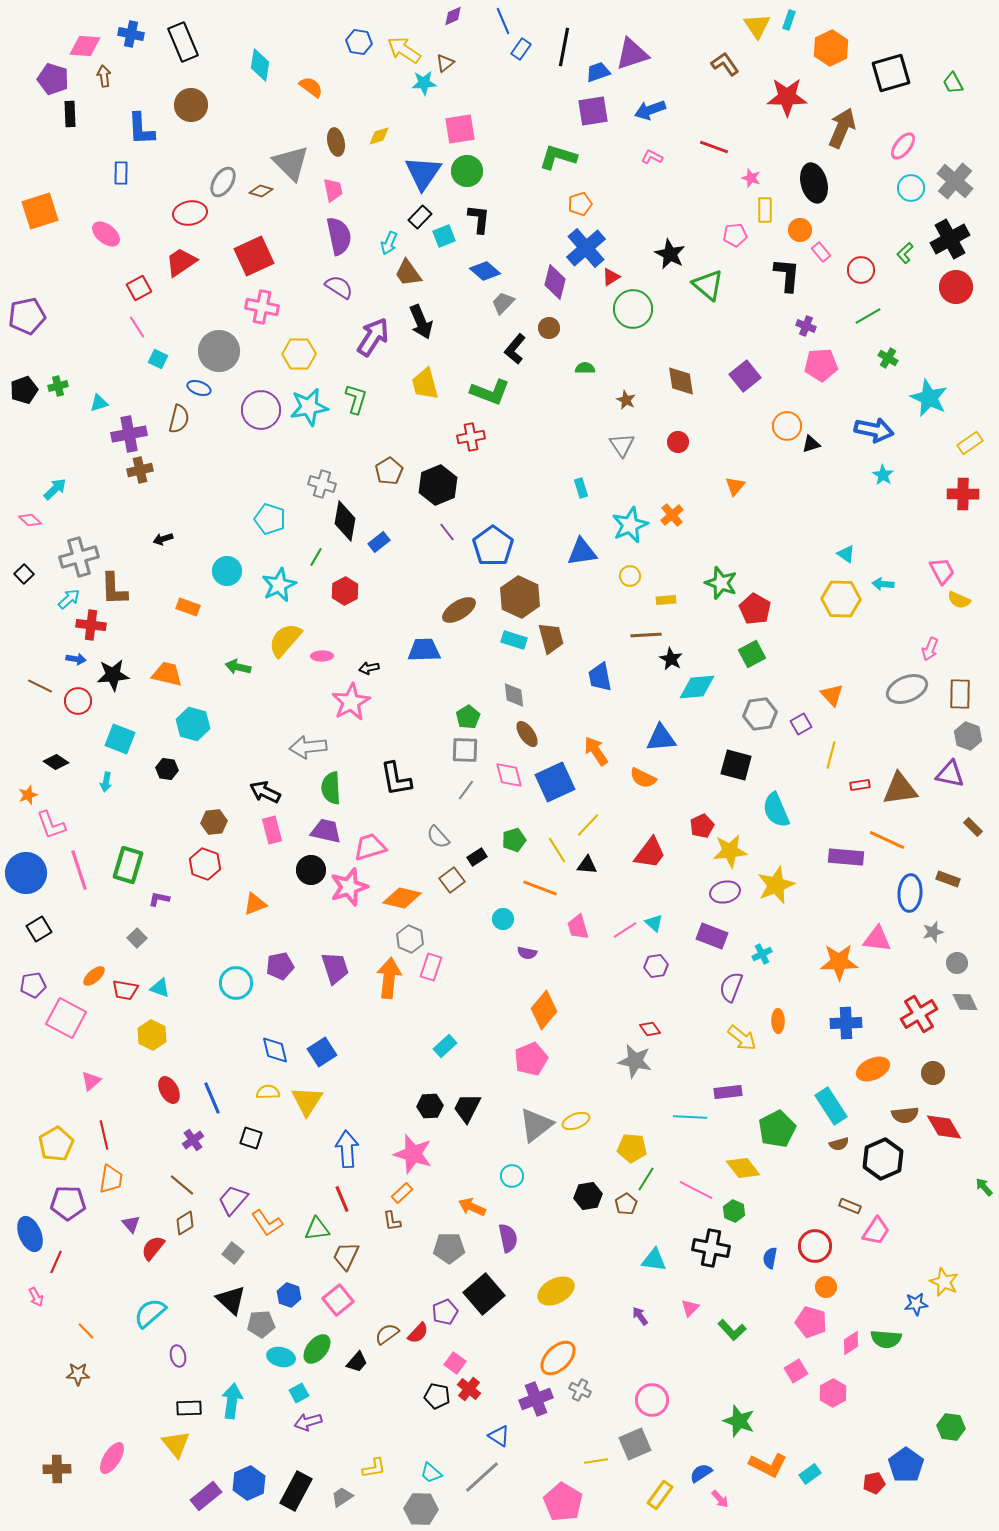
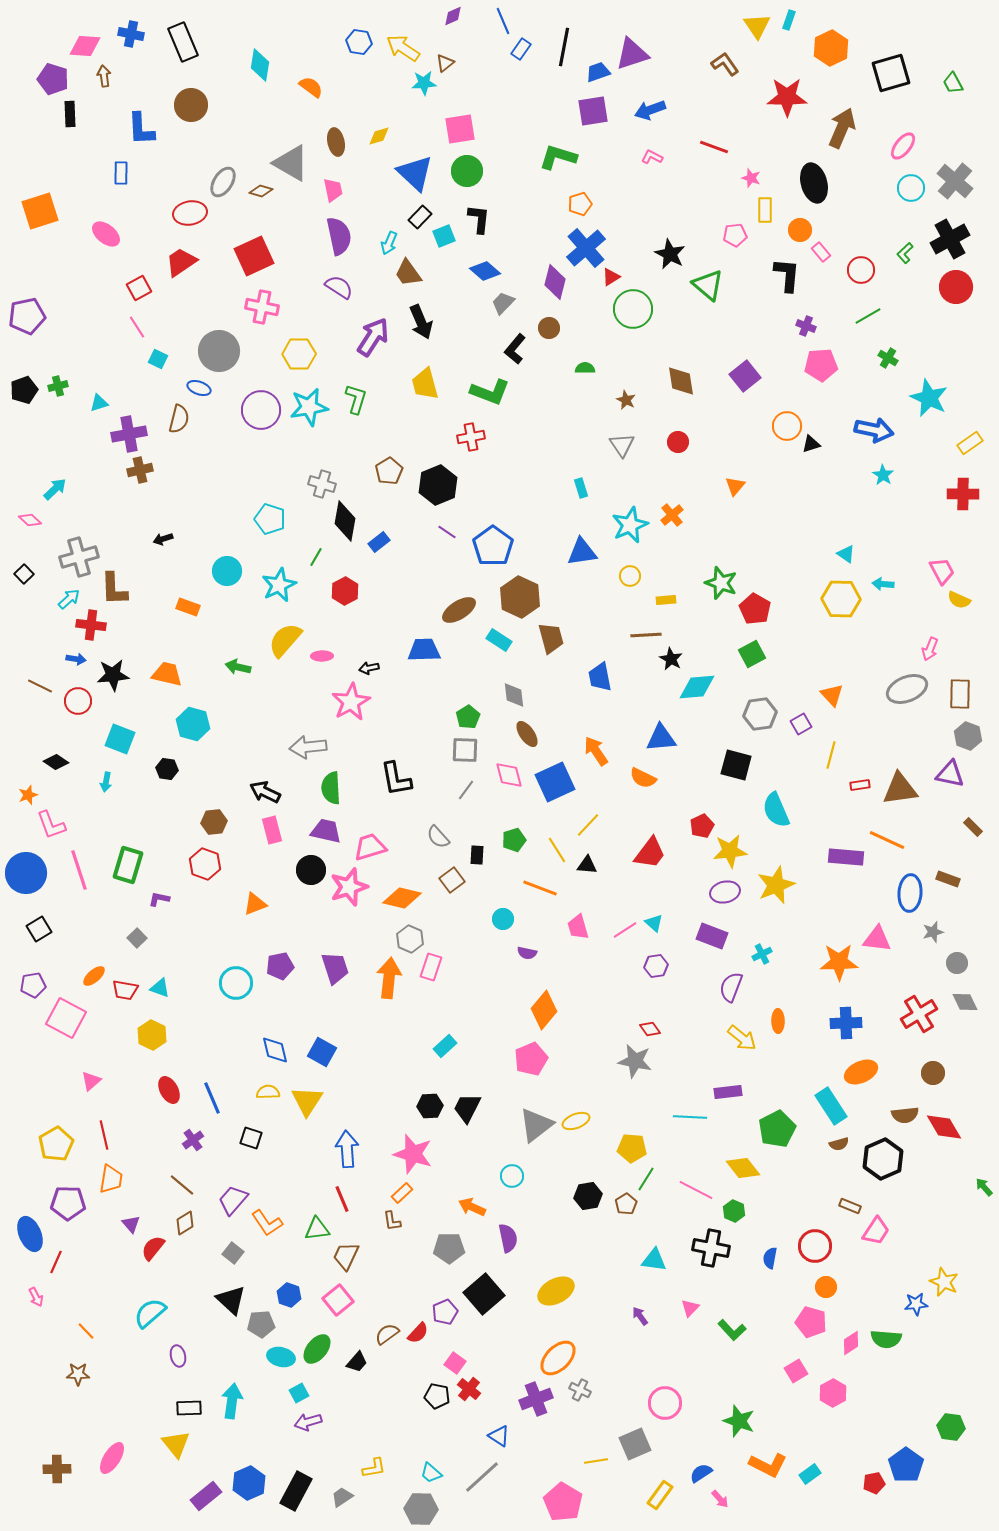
yellow arrow at (404, 50): moved 1 px left, 2 px up
gray triangle at (291, 163): rotated 15 degrees counterclockwise
blue triangle at (423, 173): moved 8 px left; rotated 21 degrees counterclockwise
purple line at (447, 532): rotated 18 degrees counterclockwise
cyan rectangle at (514, 640): moved 15 px left; rotated 15 degrees clockwise
black rectangle at (477, 857): moved 2 px up; rotated 54 degrees counterclockwise
blue square at (322, 1052): rotated 28 degrees counterclockwise
orange ellipse at (873, 1069): moved 12 px left, 3 px down
pink circle at (652, 1400): moved 13 px right, 3 px down
